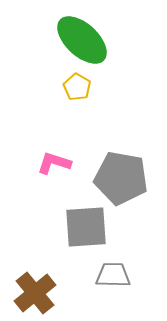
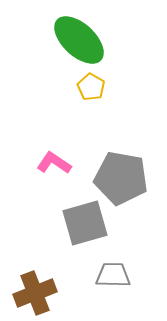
green ellipse: moved 3 px left
yellow pentagon: moved 14 px right
pink L-shape: rotated 16 degrees clockwise
gray square: moved 1 px left, 4 px up; rotated 12 degrees counterclockwise
brown cross: rotated 18 degrees clockwise
